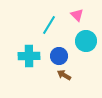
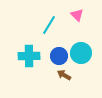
cyan circle: moved 5 px left, 12 px down
